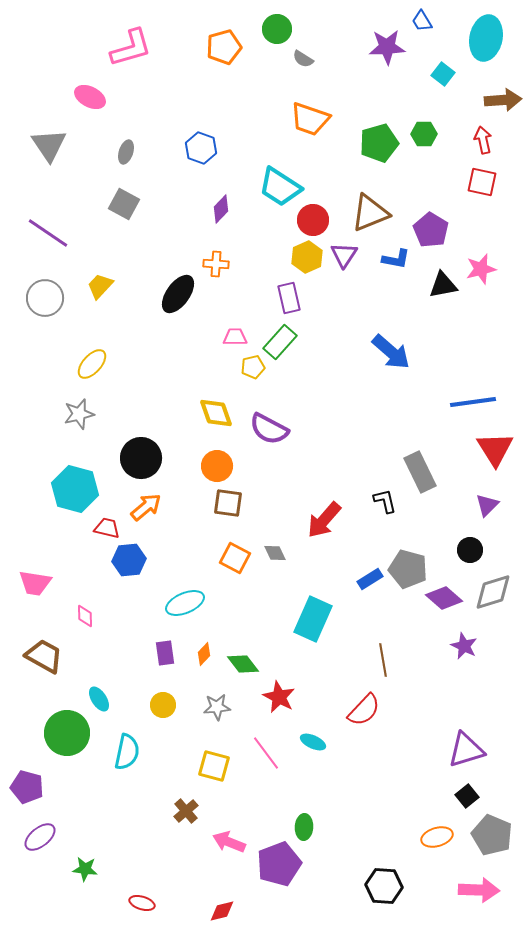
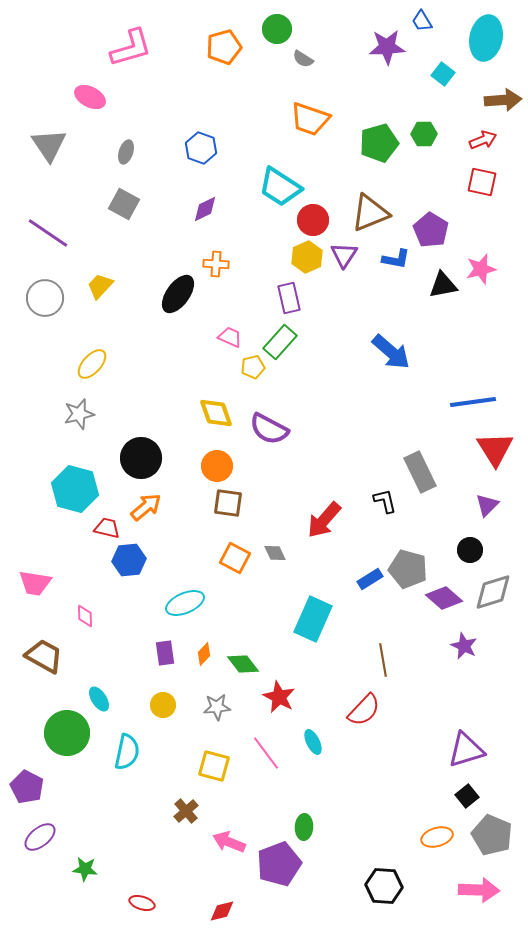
red arrow at (483, 140): rotated 80 degrees clockwise
purple diamond at (221, 209): moved 16 px left; rotated 20 degrees clockwise
pink trapezoid at (235, 337): moved 5 px left; rotated 25 degrees clockwise
cyan ellipse at (313, 742): rotated 40 degrees clockwise
purple pentagon at (27, 787): rotated 12 degrees clockwise
